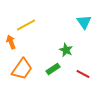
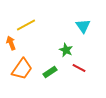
cyan triangle: moved 1 px left, 4 px down
orange arrow: moved 1 px down
green rectangle: moved 3 px left, 3 px down
red line: moved 4 px left, 6 px up
